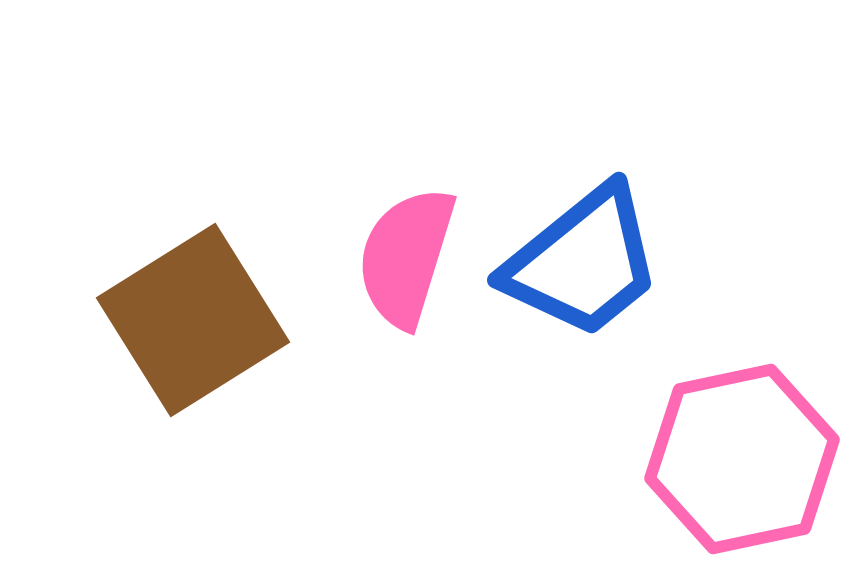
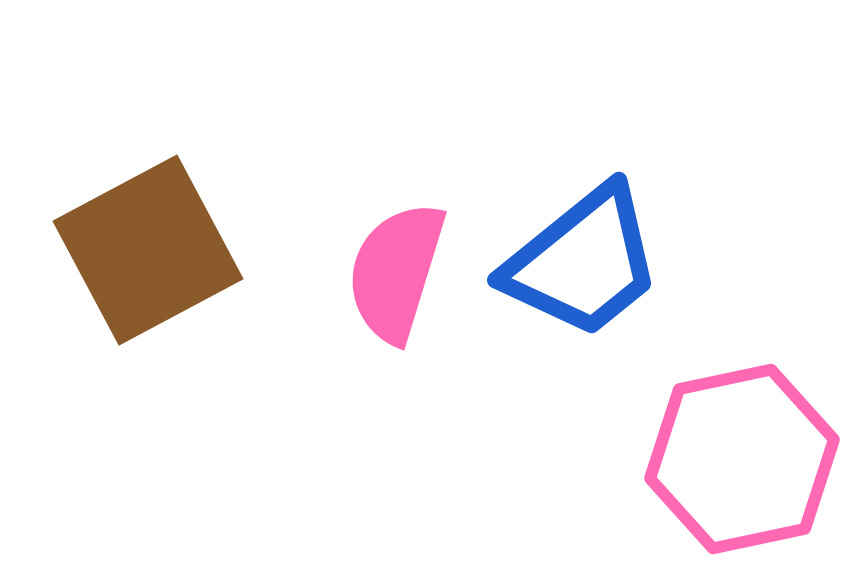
pink semicircle: moved 10 px left, 15 px down
brown square: moved 45 px left, 70 px up; rotated 4 degrees clockwise
